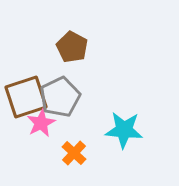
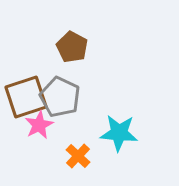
gray pentagon: rotated 21 degrees counterclockwise
pink star: moved 2 px left, 2 px down
cyan star: moved 5 px left, 3 px down
orange cross: moved 4 px right, 3 px down
